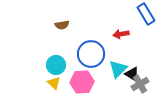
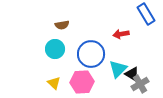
cyan circle: moved 1 px left, 16 px up
